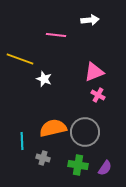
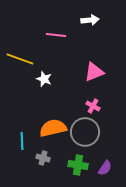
pink cross: moved 5 px left, 11 px down
